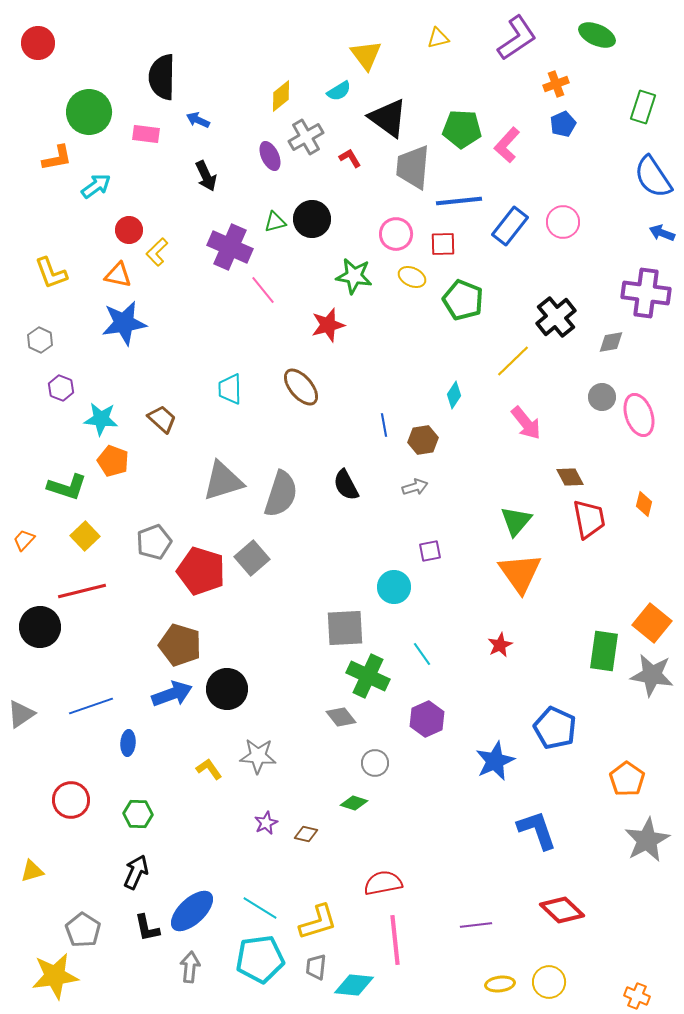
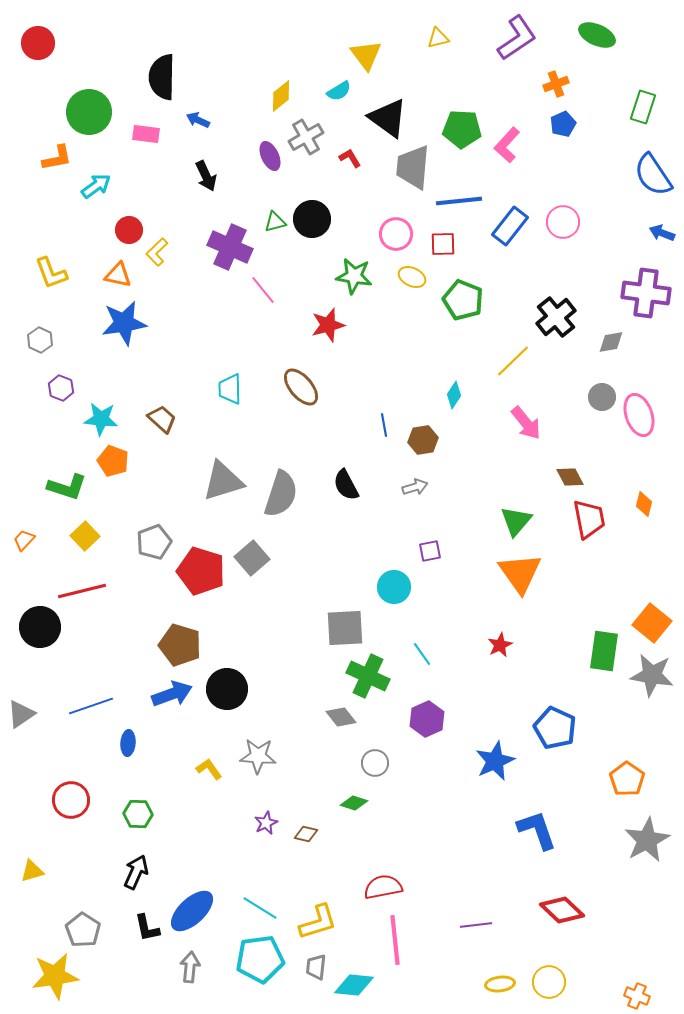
blue semicircle at (653, 177): moved 2 px up
red semicircle at (383, 883): moved 4 px down
